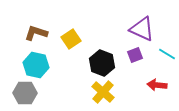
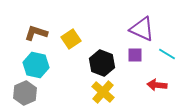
purple square: rotated 21 degrees clockwise
gray hexagon: rotated 25 degrees counterclockwise
